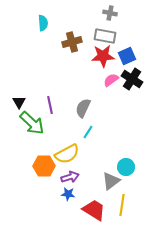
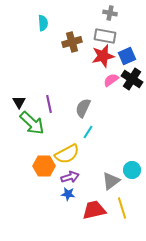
red star: rotated 10 degrees counterclockwise
purple line: moved 1 px left, 1 px up
cyan circle: moved 6 px right, 3 px down
yellow line: moved 3 px down; rotated 25 degrees counterclockwise
red trapezoid: rotated 45 degrees counterclockwise
